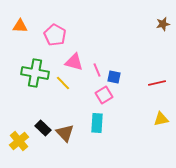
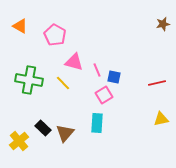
orange triangle: rotated 28 degrees clockwise
green cross: moved 6 px left, 7 px down
brown triangle: rotated 24 degrees clockwise
